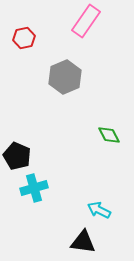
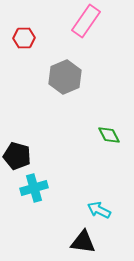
red hexagon: rotated 10 degrees clockwise
black pentagon: rotated 8 degrees counterclockwise
